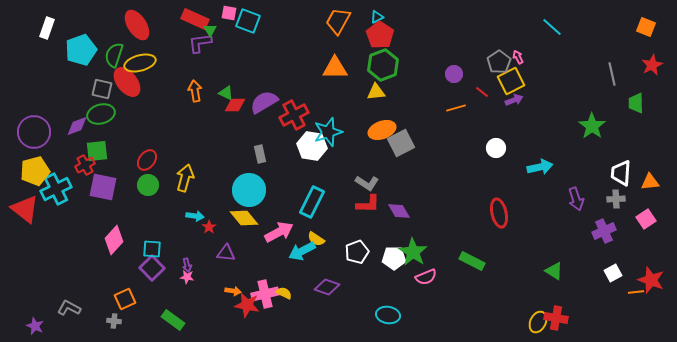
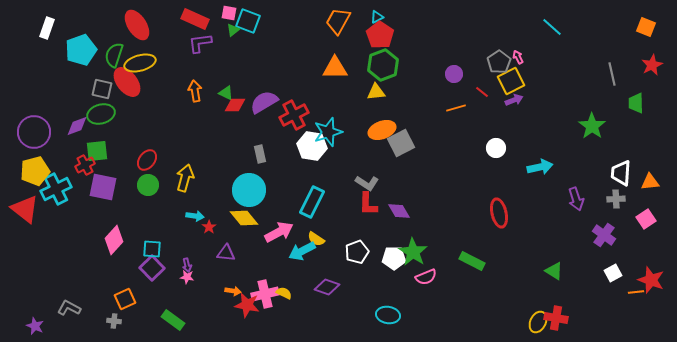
green triangle at (210, 30): moved 23 px right; rotated 24 degrees clockwise
red L-shape at (368, 204): rotated 90 degrees clockwise
purple cross at (604, 231): moved 4 px down; rotated 30 degrees counterclockwise
